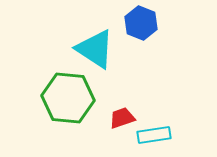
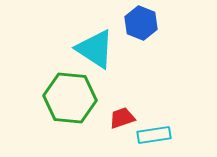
green hexagon: moved 2 px right
